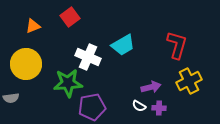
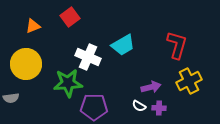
purple pentagon: moved 2 px right; rotated 12 degrees clockwise
